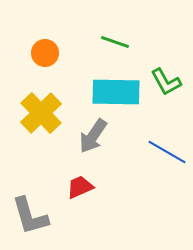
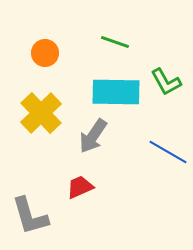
blue line: moved 1 px right
